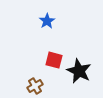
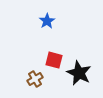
black star: moved 2 px down
brown cross: moved 7 px up
